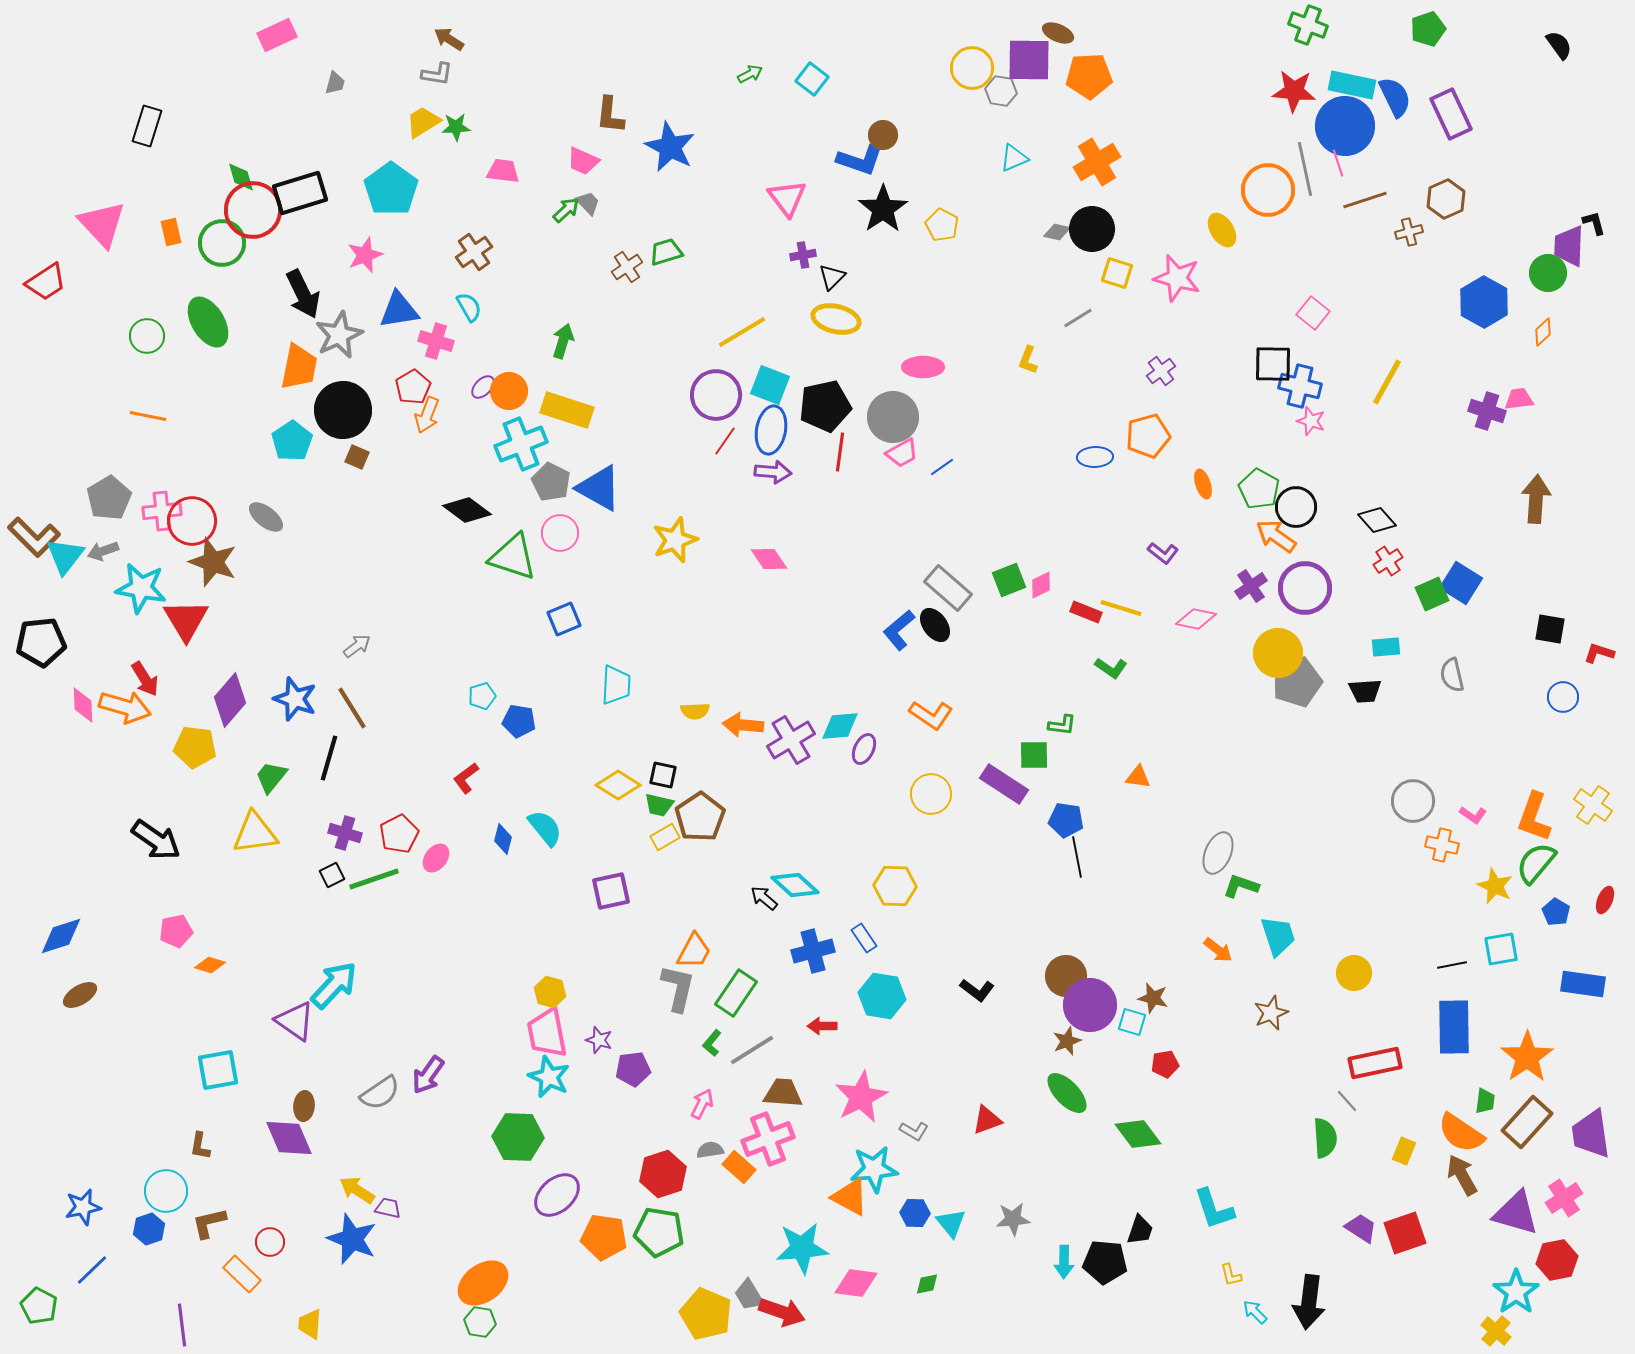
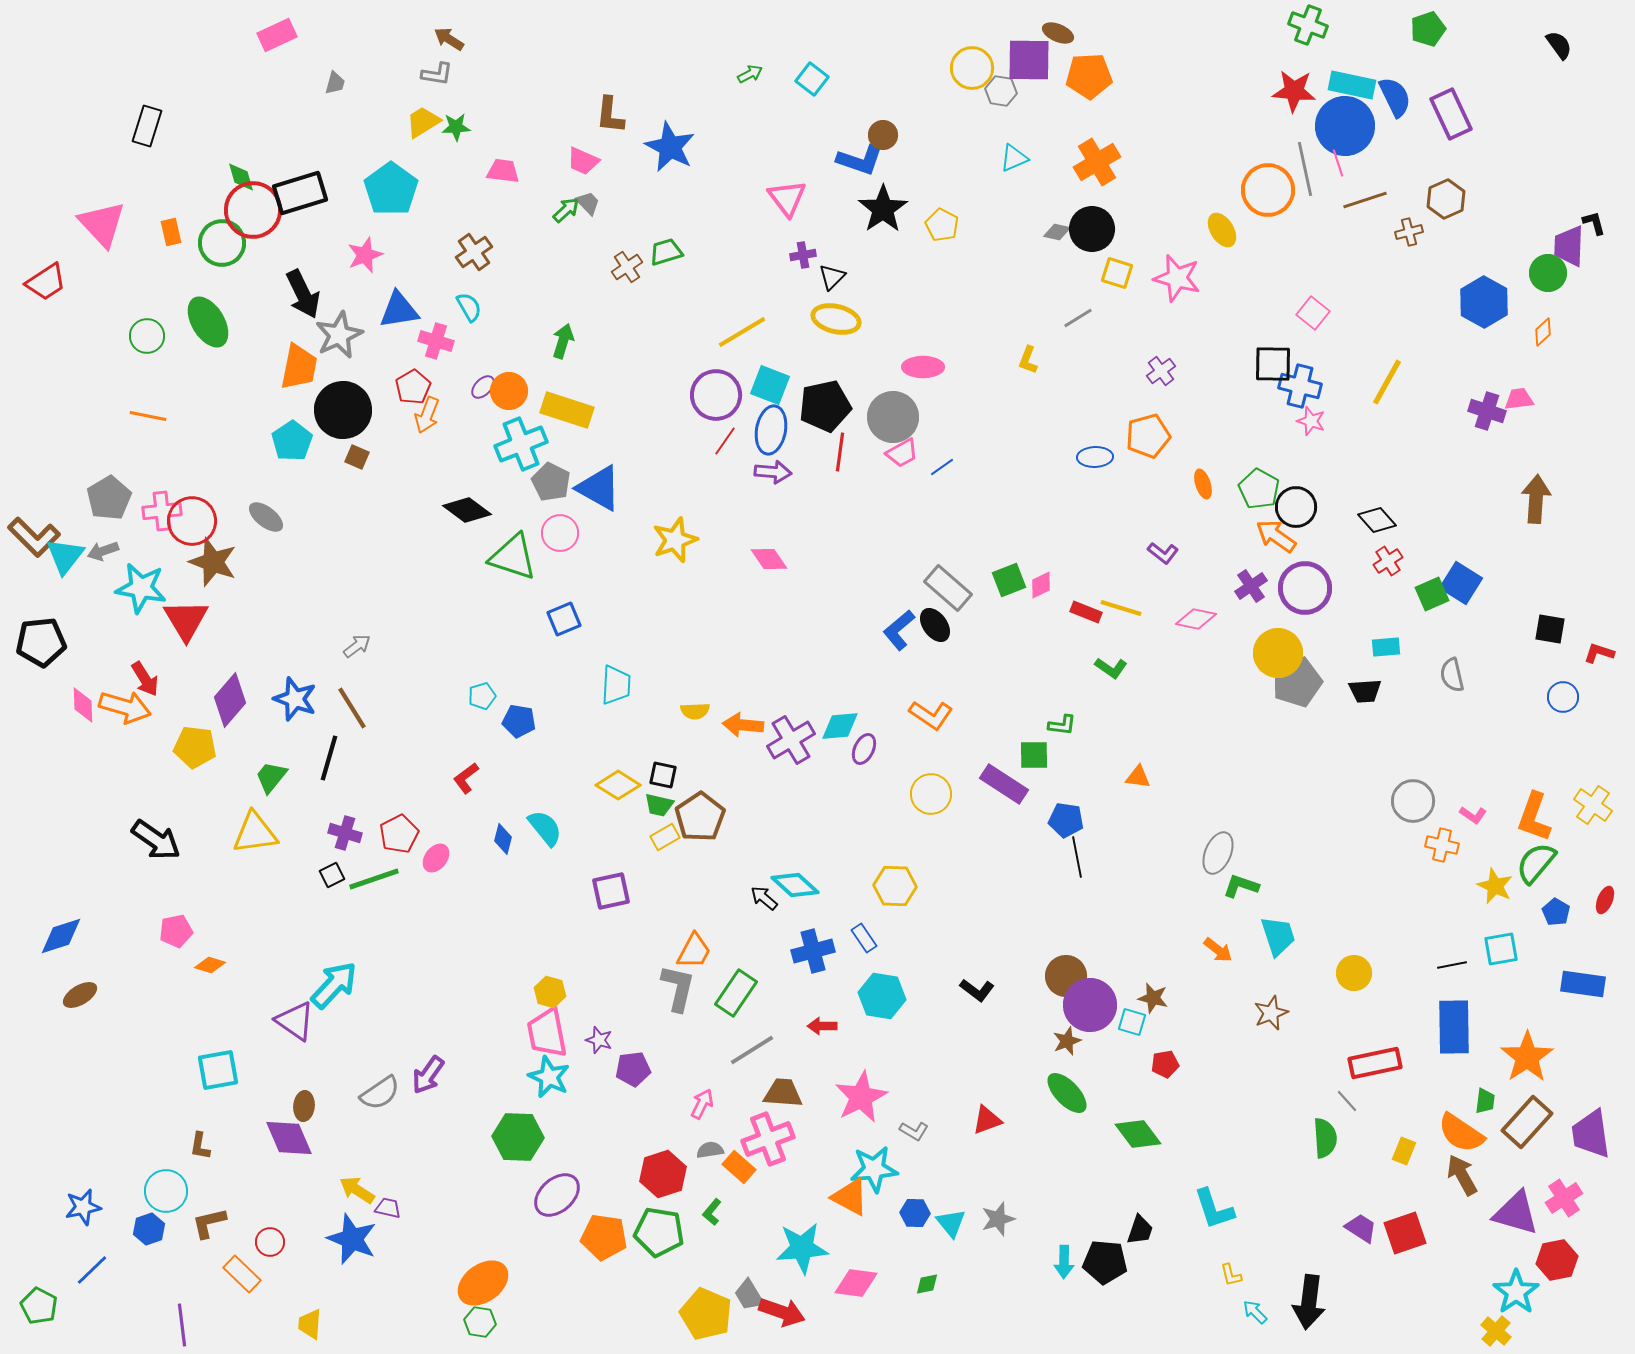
green L-shape at (712, 1043): moved 169 px down
gray star at (1013, 1219): moved 15 px left; rotated 12 degrees counterclockwise
